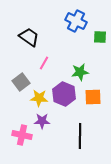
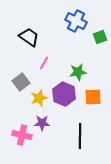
green square: rotated 24 degrees counterclockwise
green star: moved 2 px left
yellow star: rotated 24 degrees counterclockwise
purple star: moved 2 px down
